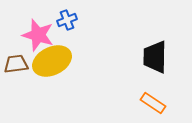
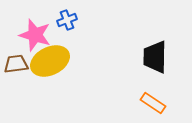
pink star: moved 3 px left
yellow ellipse: moved 2 px left
